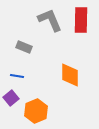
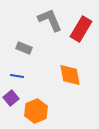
red rectangle: moved 9 px down; rotated 30 degrees clockwise
gray rectangle: moved 1 px down
orange diamond: rotated 10 degrees counterclockwise
